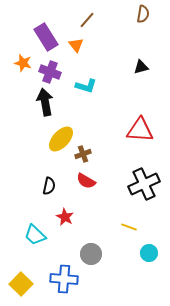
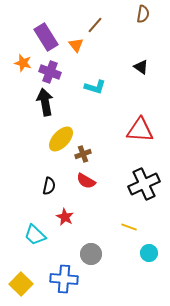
brown line: moved 8 px right, 5 px down
black triangle: rotated 49 degrees clockwise
cyan L-shape: moved 9 px right, 1 px down
